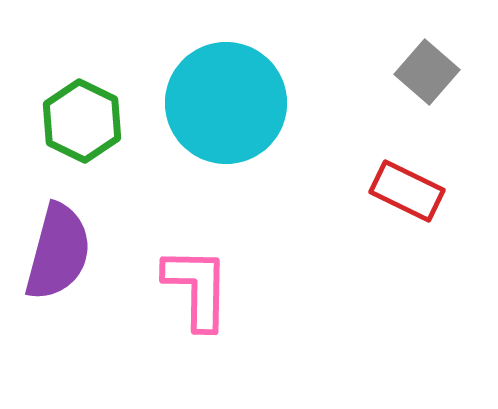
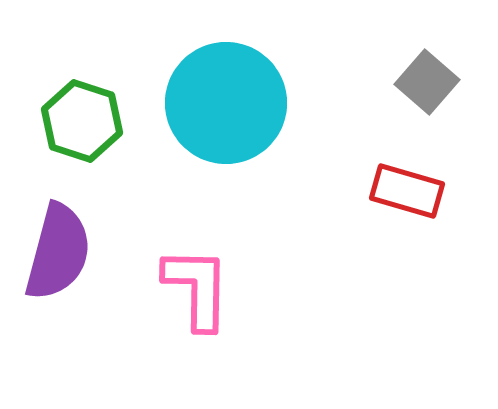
gray square: moved 10 px down
green hexagon: rotated 8 degrees counterclockwise
red rectangle: rotated 10 degrees counterclockwise
